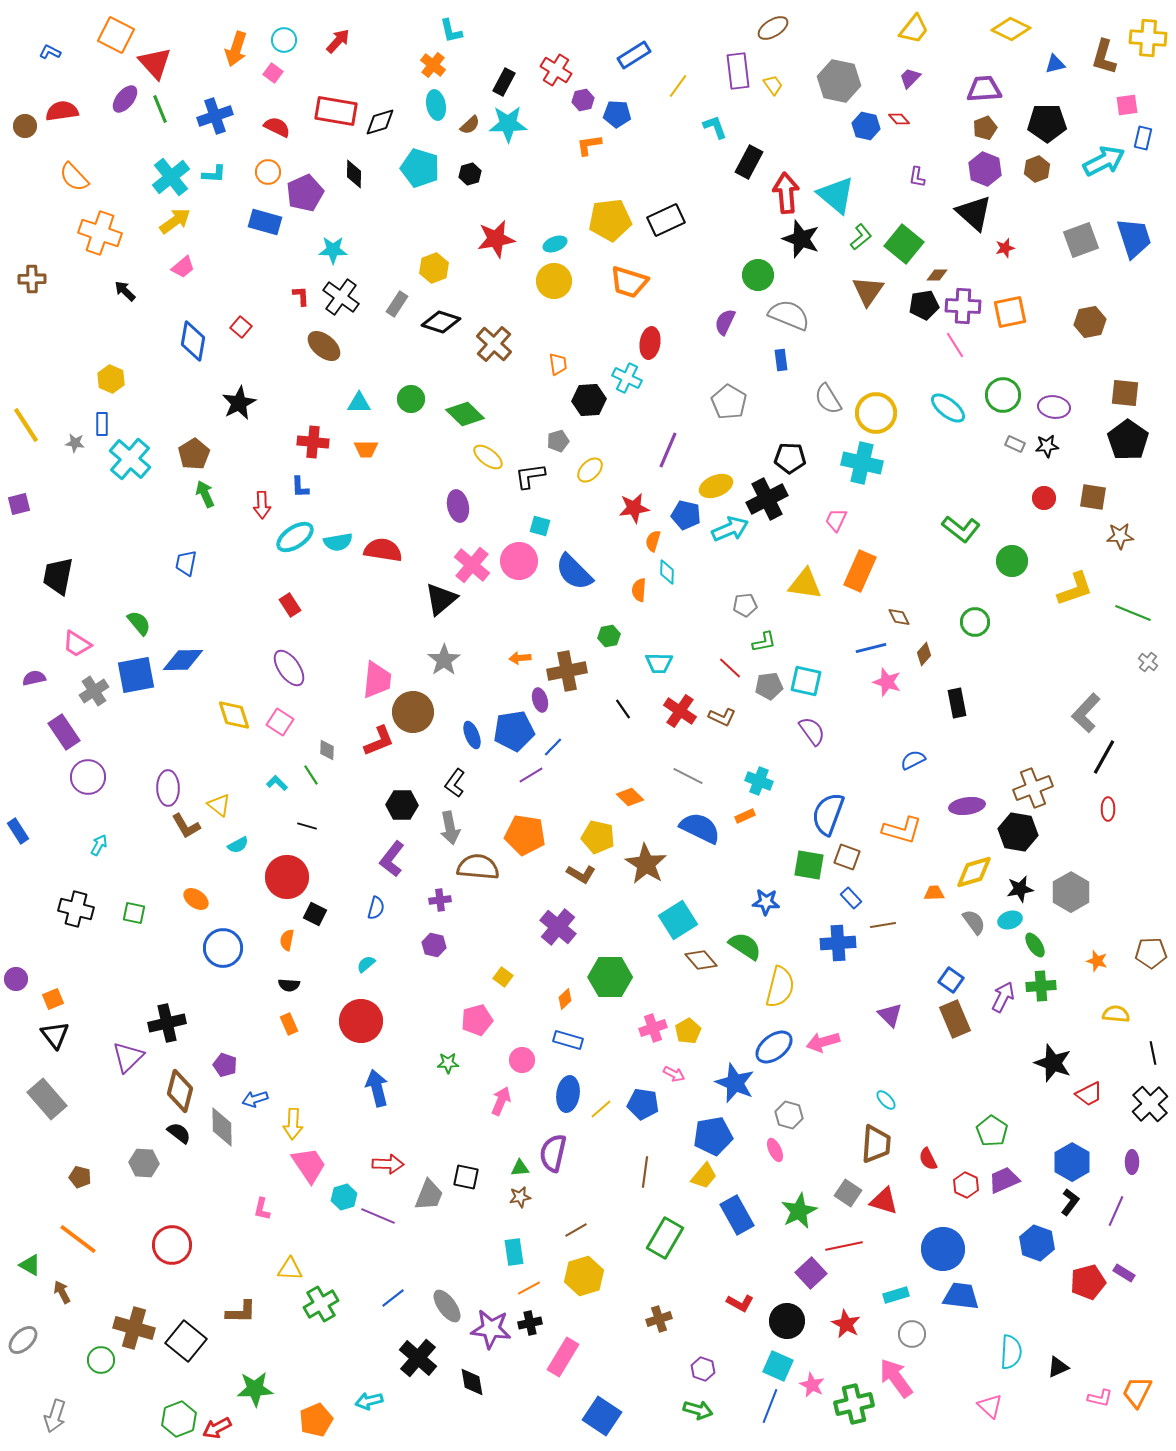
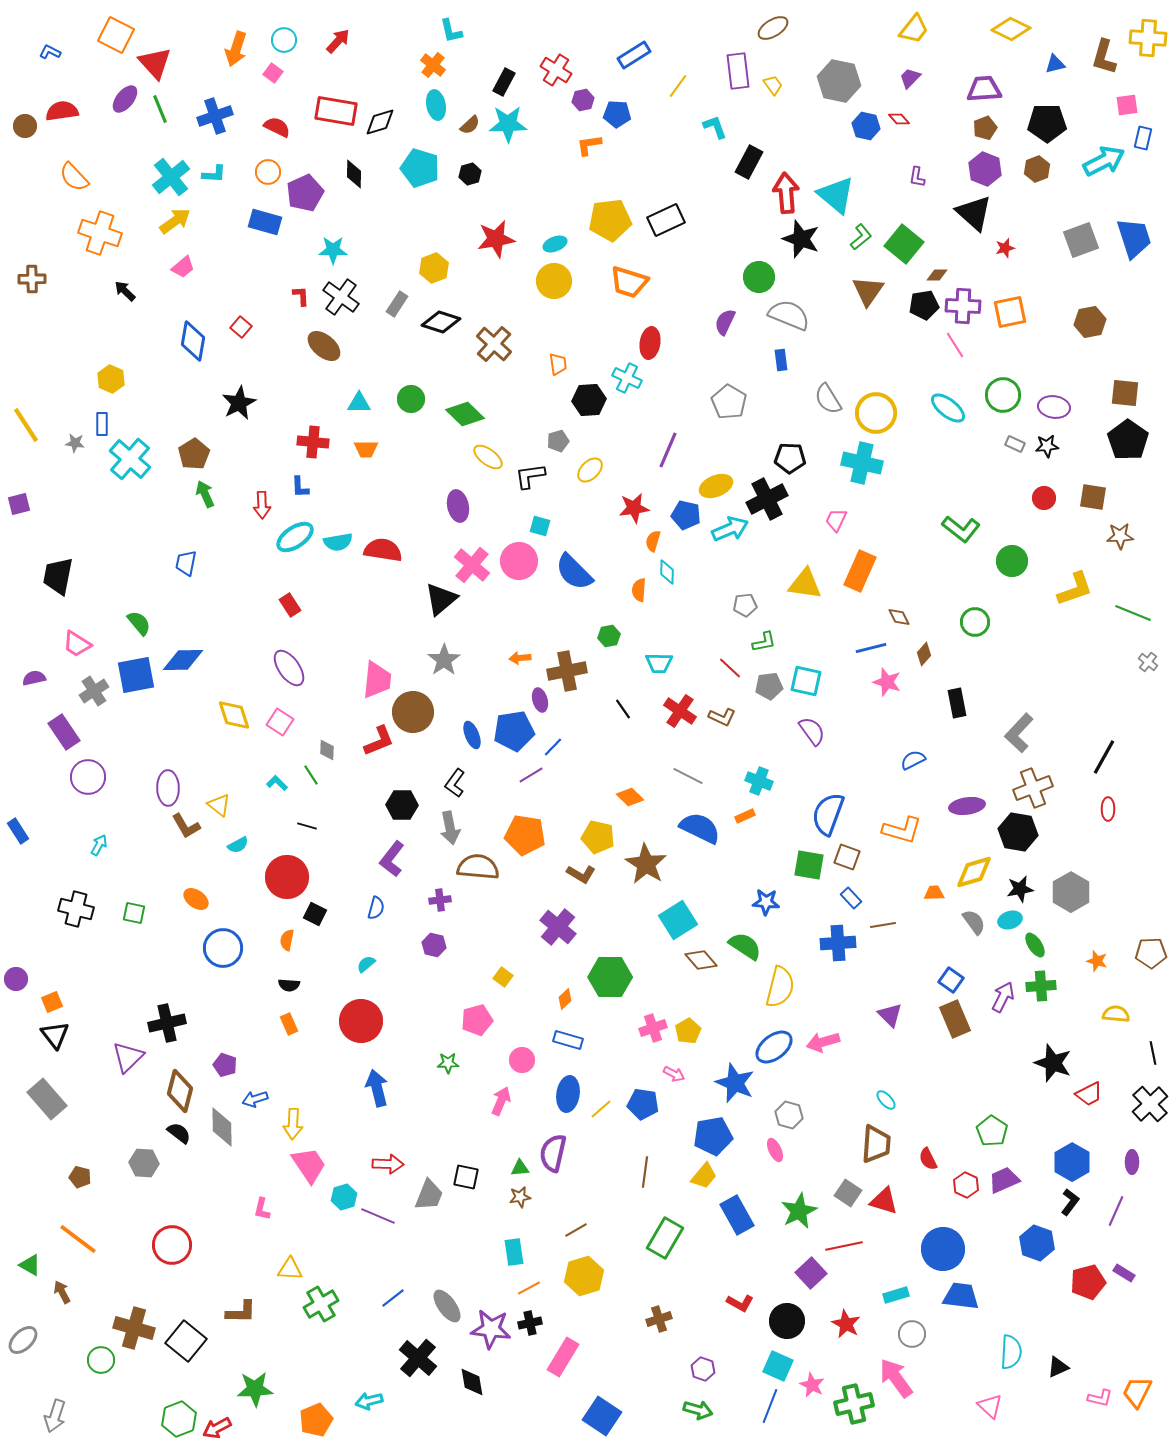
green circle at (758, 275): moved 1 px right, 2 px down
gray L-shape at (1086, 713): moved 67 px left, 20 px down
orange square at (53, 999): moved 1 px left, 3 px down
